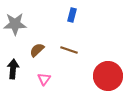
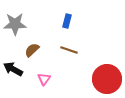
blue rectangle: moved 5 px left, 6 px down
brown semicircle: moved 5 px left
black arrow: rotated 66 degrees counterclockwise
red circle: moved 1 px left, 3 px down
